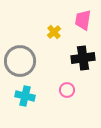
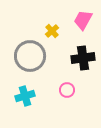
pink trapezoid: rotated 20 degrees clockwise
yellow cross: moved 2 px left, 1 px up
gray circle: moved 10 px right, 5 px up
cyan cross: rotated 30 degrees counterclockwise
